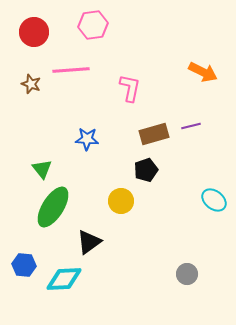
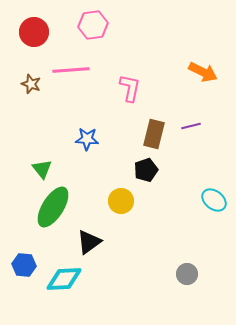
brown rectangle: rotated 60 degrees counterclockwise
